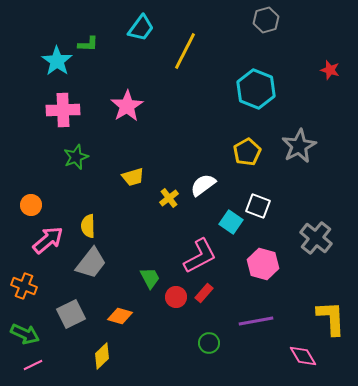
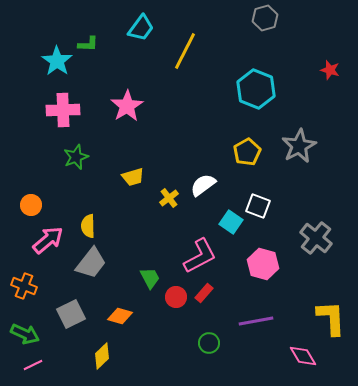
gray hexagon: moved 1 px left, 2 px up
